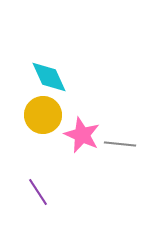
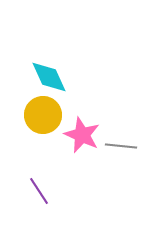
gray line: moved 1 px right, 2 px down
purple line: moved 1 px right, 1 px up
